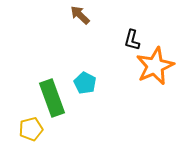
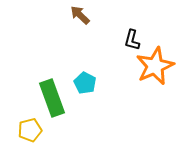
yellow pentagon: moved 1 px left, 1 px down
